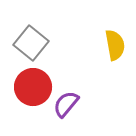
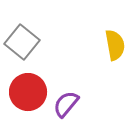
gray square: moved 9 px left, 1 px up
red circle: moved 5 px left, 5 px down
